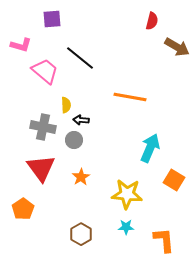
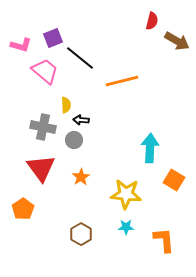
purple square: moved 1 px right, 19 px down; rotated 18 degrees counterclockwise
brown arrow: moved 6 px up
orange line: moved 8 px left, 16 px up; rotated 24 degrees counterclockwise
cyan arrow: rotated 20 degrees counterclockwise
yellow star: moved 1 px left
